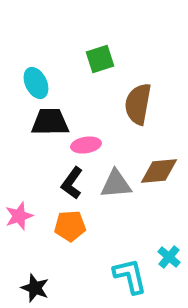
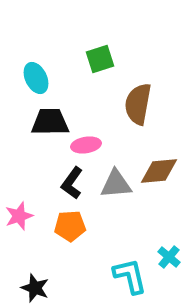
cyan ellipse: moved 5 px up
